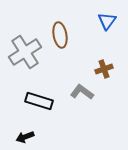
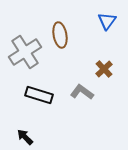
brown cross: rotated 24 degrees counterclockwise
black rectangle: moved 6 px up
black arrow: rotated 66 degrees clockwise
